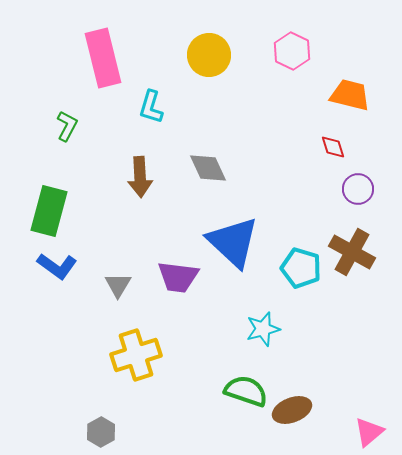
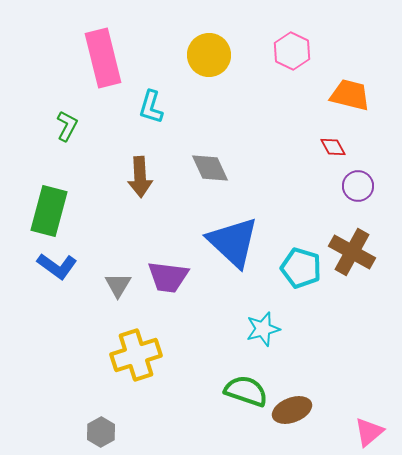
red diamond: rotated 12 degrees counterclockwise
gray diamond: moved 2 px right
purple circle: moved 3 px up
purple trapezoid: moved 10 px left
